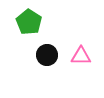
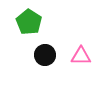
black circle: moved 2 px left
